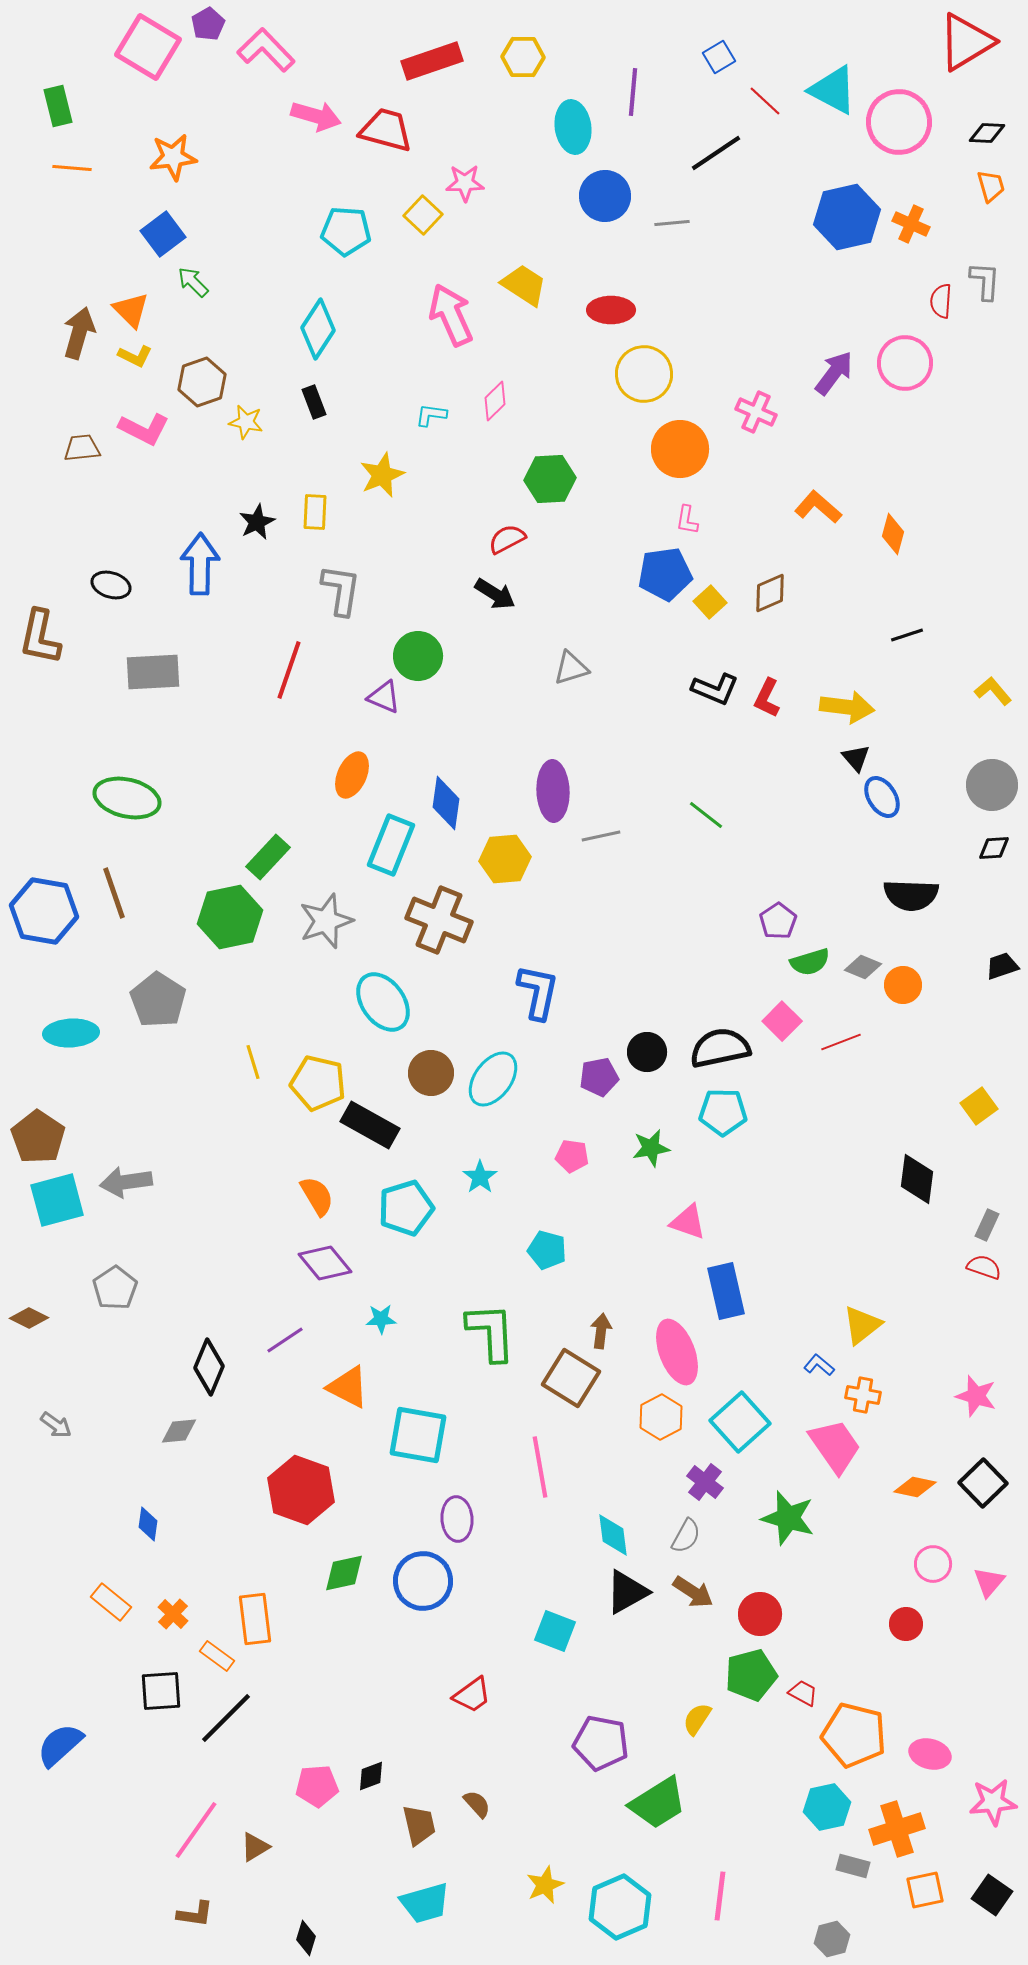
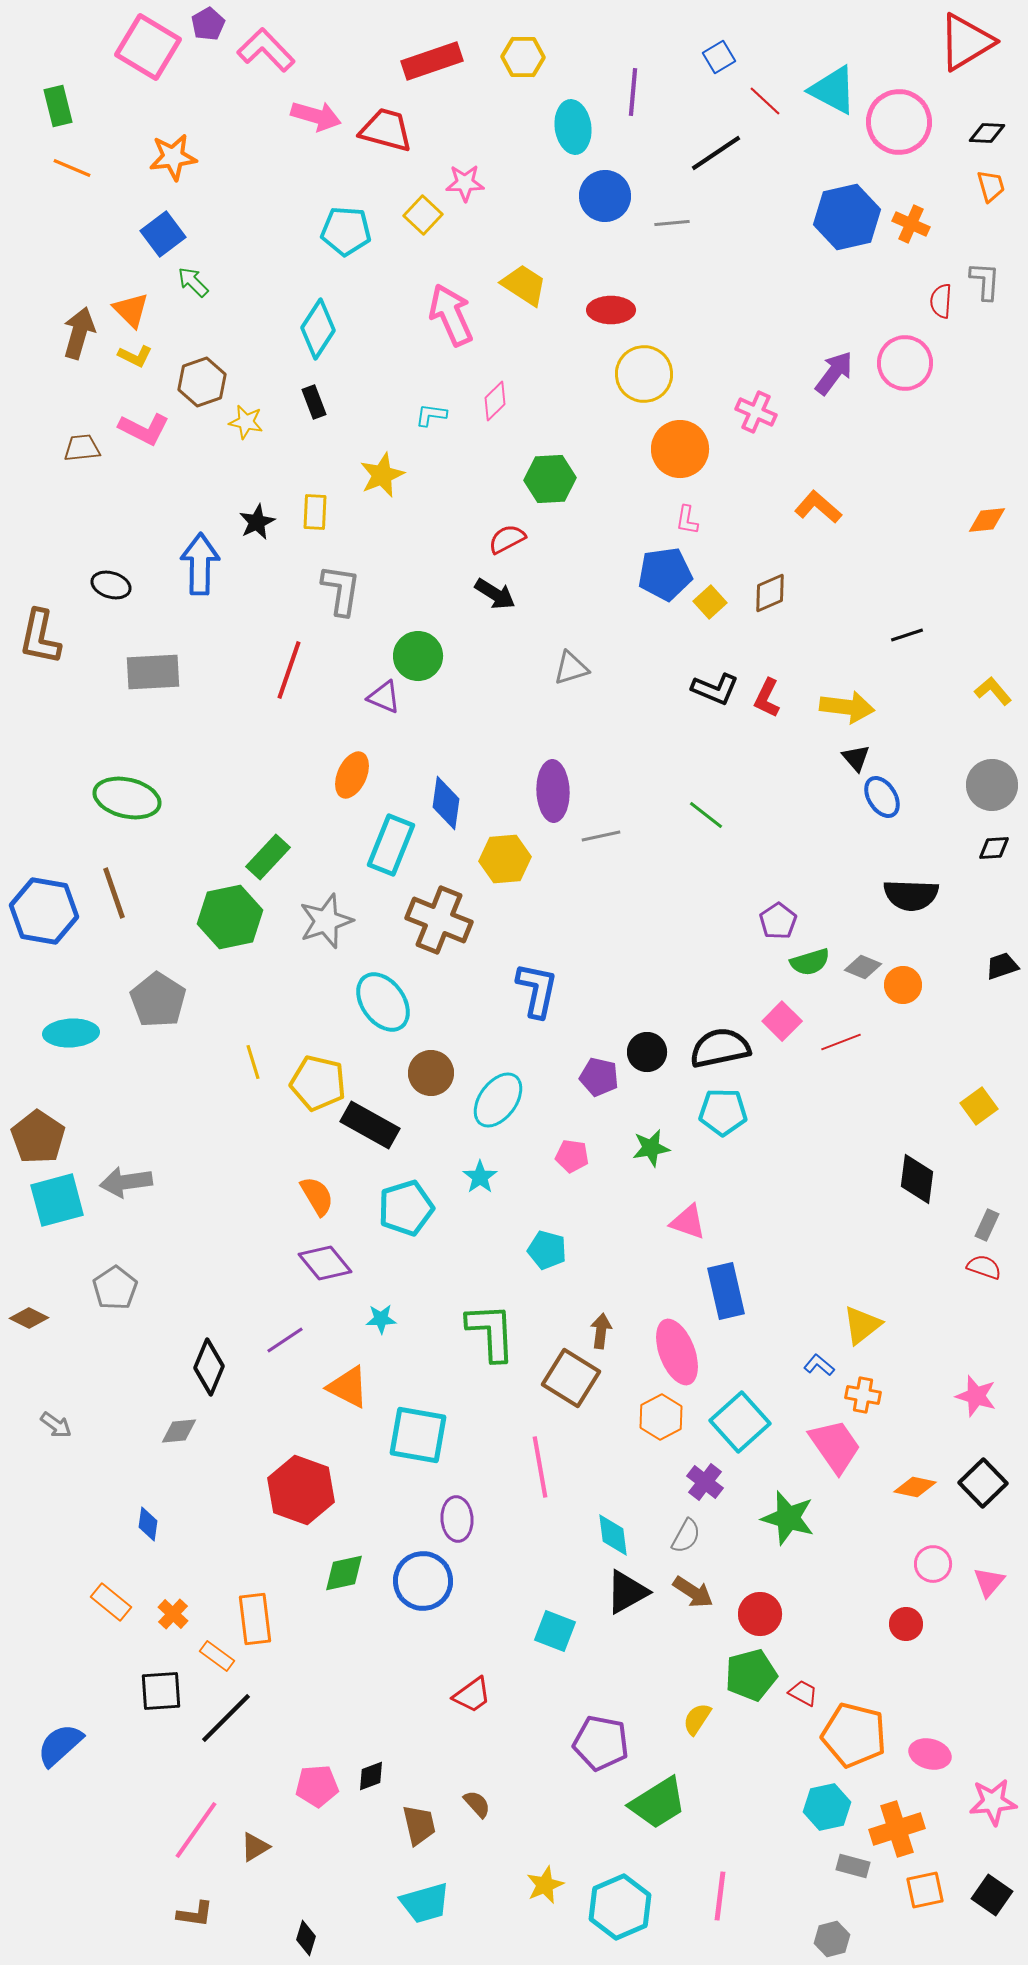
orange line at (72, 168): rotated 18 degrees clockwise
orange diamond at (893, 534): moved 94 px right, 14 px up; rotated 69 degrees clockwise
blue L-shape at (538, 992): moved 1 px left, 2 px up
purple pentagon at (599, 1077): rotated 24 degrees clockwise
cyan ellipse at (493, 1079): moved 5 px right, 21 px down
